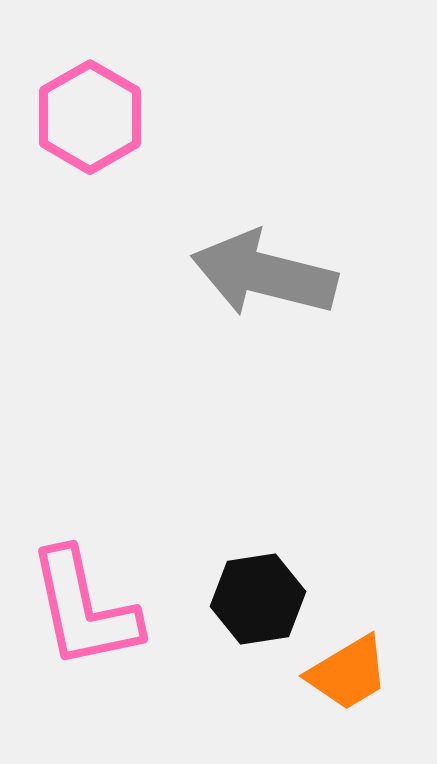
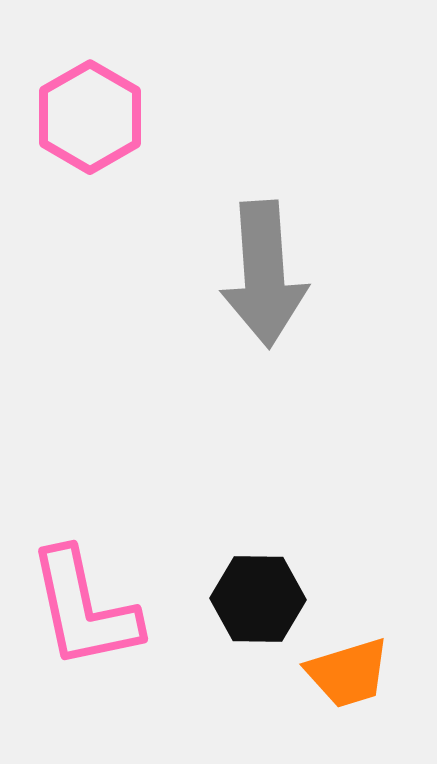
gray arrow: rotated 108 degrees counterclockwise
black hexagon: rotated 10 degrees clockwise
orange trapezoid: rotated 14 degrees clockwise
